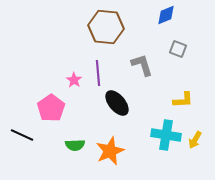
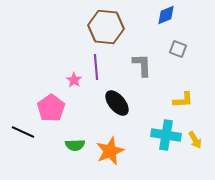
gray L-shape: rotated 15 degrees clockwise
purple line: moved 2 px left, 6 px up
black line: moved 1 px right, 3 px up
yellow arrow: rotated 60 degrees counterclockwise
